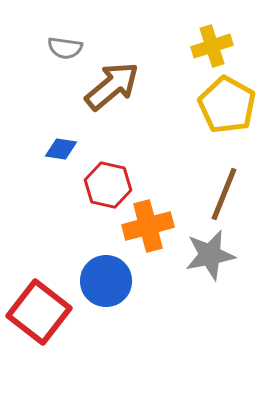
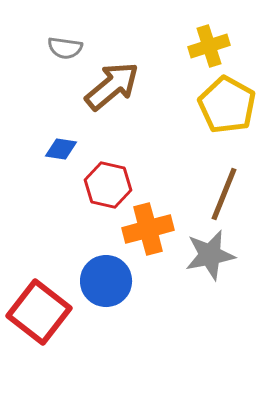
yellow cross: moved 3 px left
orange cross: moved 3 px down
